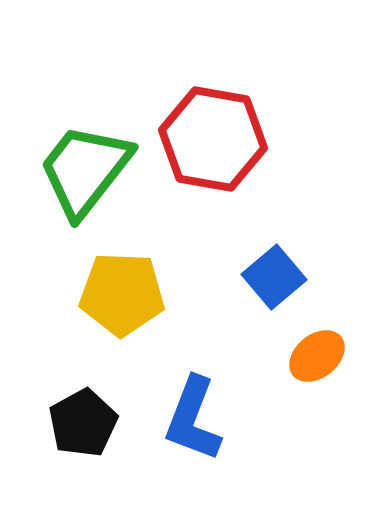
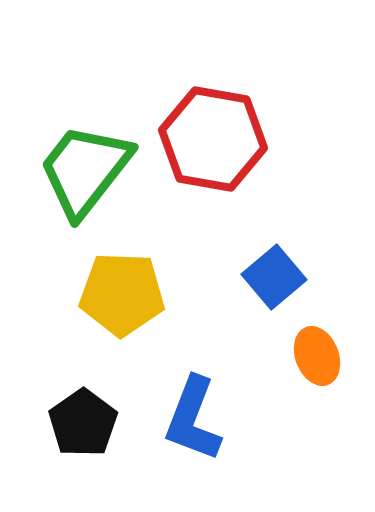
orange ellipse: rotated 72 degrees counterclockwise
black pentagon: rotated 6 degrees counterclockwise
